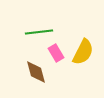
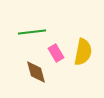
green line: moved 7 px left
yellow semicircle: rotated 16 degrees counterclockwise
